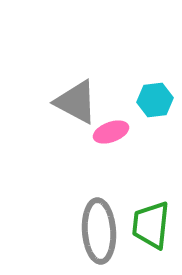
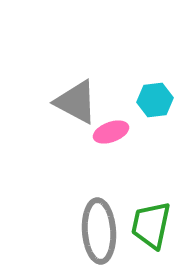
green trapezoid: rotated 6 degrees clockwise
